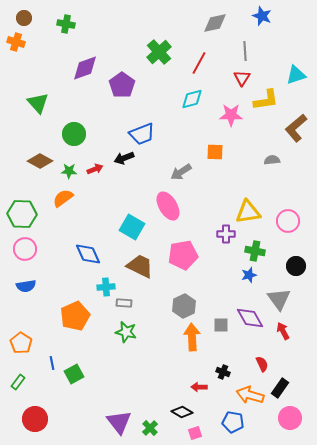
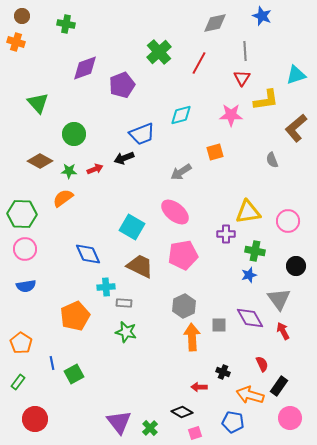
brown circle at (24, 18): moved 2 px left, 2 px up
purple pentagon at (122, 85): rotated 15 degrees clockwise
cyan diamond at (192, 99): moved 11 px left, 16 px down
orange square at (215, 152): rotated 18 degrees counterclockwise
gray semicircle at (272, 160): rotated 105 degrees counterclockwise
pink ellipse at (168, 206): moved 7 px right, 6 px down; rotated 20 degrees counterclockwise
gray square at (221, 325): moved 2 px left
black rectangle at (280, 388): moved 1 px left, 2 px up
